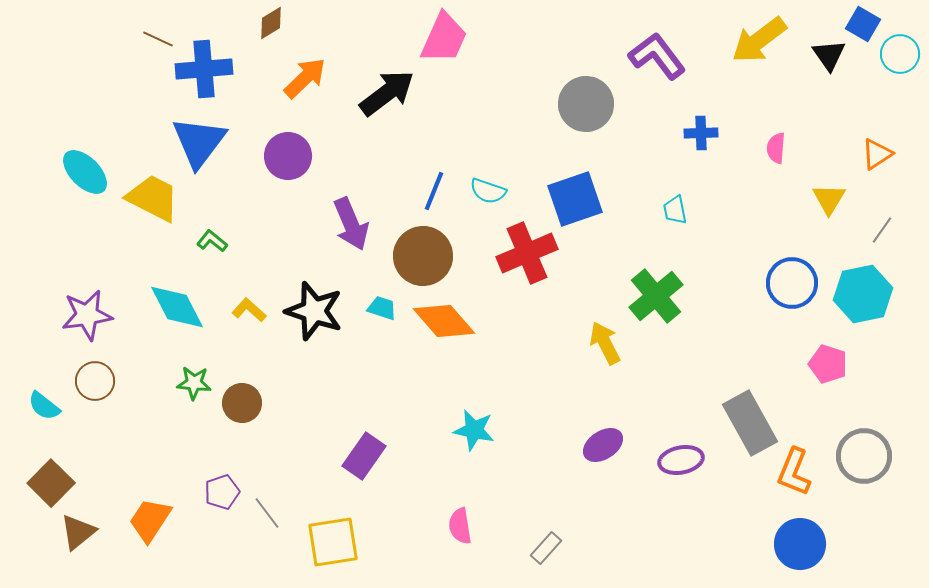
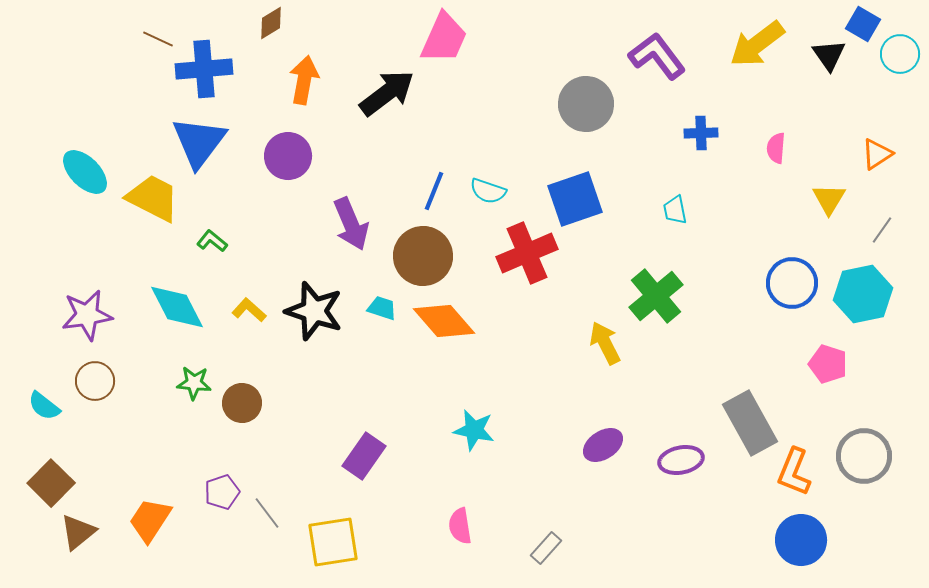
yellow arrow at (759, 40): moved 2 px left, 4 px down
orange arrow at (305, 78): moved 1 px left, 2 px down; rotated 36 degrees counterclockwise
blue circle at (800, 544): moved 1 px right, 4 px up
